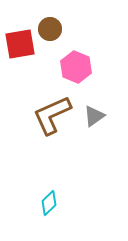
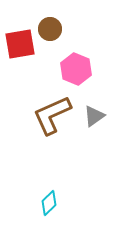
pink hexagon: moved 2 px down
